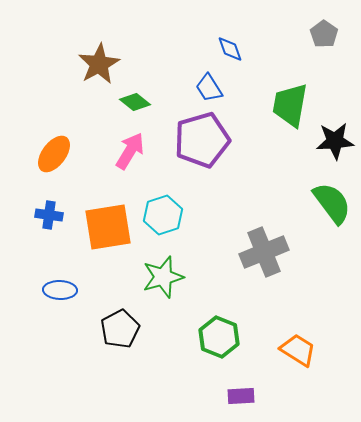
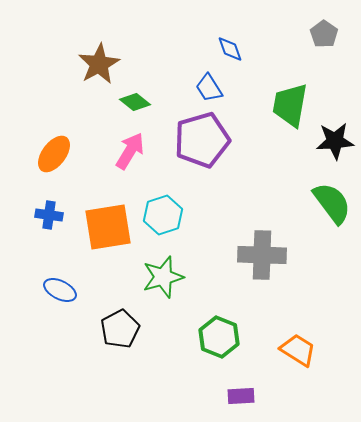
gray cross: moved 2 px left, 3 px down; rotated 24 degrees clockwise
blue ellipse: rotated 24 degrees clockwise
